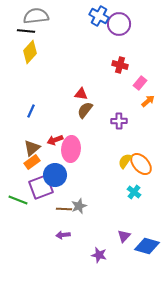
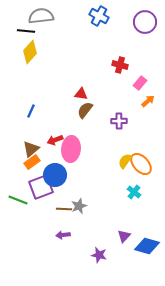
gray semicircle: moved 5 px right
purple circle: moved 26 px right, 2 px up
brown triangle: moved 1 px left, 1 px down
